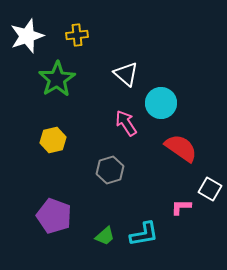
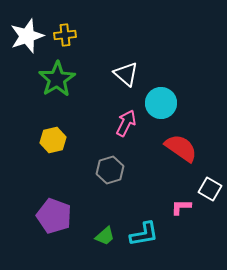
yellow cross: moved 12 px left
pink arrow: rotated 60 degrees clockwise
